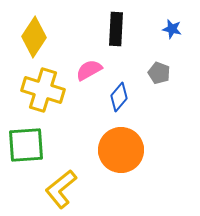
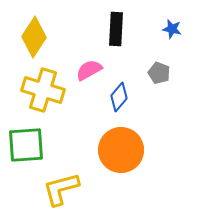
yellow L-shape: rotated 24 degrees clockwise
